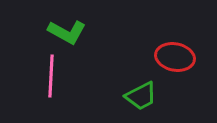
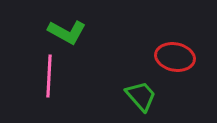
pink line: moved 2 px left
green trapezoid: rotated 104 degrees counterclockwise
